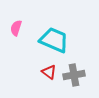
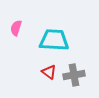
cyan trapezoid: rotated 20 degrees counterclockwise
